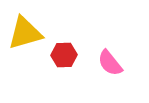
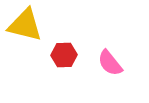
yellow triangle: moved 8 px up; rotated 30 degrees clockwise
